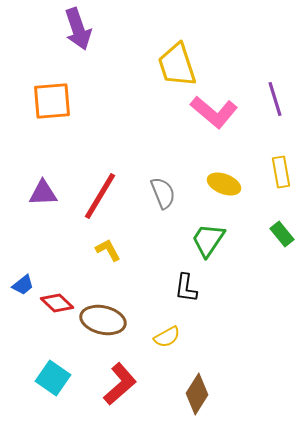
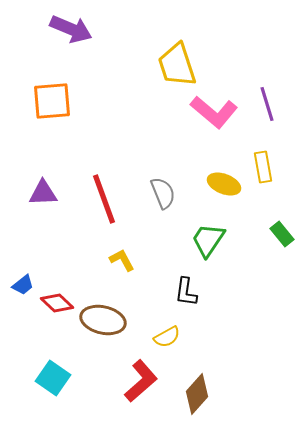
purple arrow: moved 7 px left; rotated 48 degrees counterclockwise
purple line: moved 8 px left, 5 px down
yellow rectangle: moved 18 px left, 5 px up
red line: moved 4 px right, 3 px down; rotated 51 degrees counterclockwise
yellow L-shape: moved 14 px right, 10 px down
black L-shape: moved 4 px down
red L-shape: moved 21 px right, 3 px up
brown diamond: rotated 9 degrees clockwise
